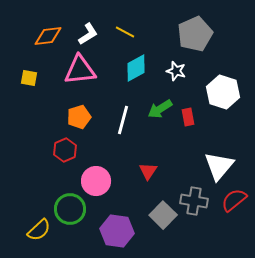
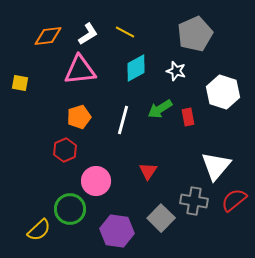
yellow square: moved 9 px left, 5 px down
white triangle: moved 3 px left
gray square: moved 2 px left, 3 px down
